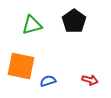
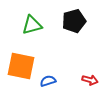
black pentagon: rotated 20 degrees clockwise
